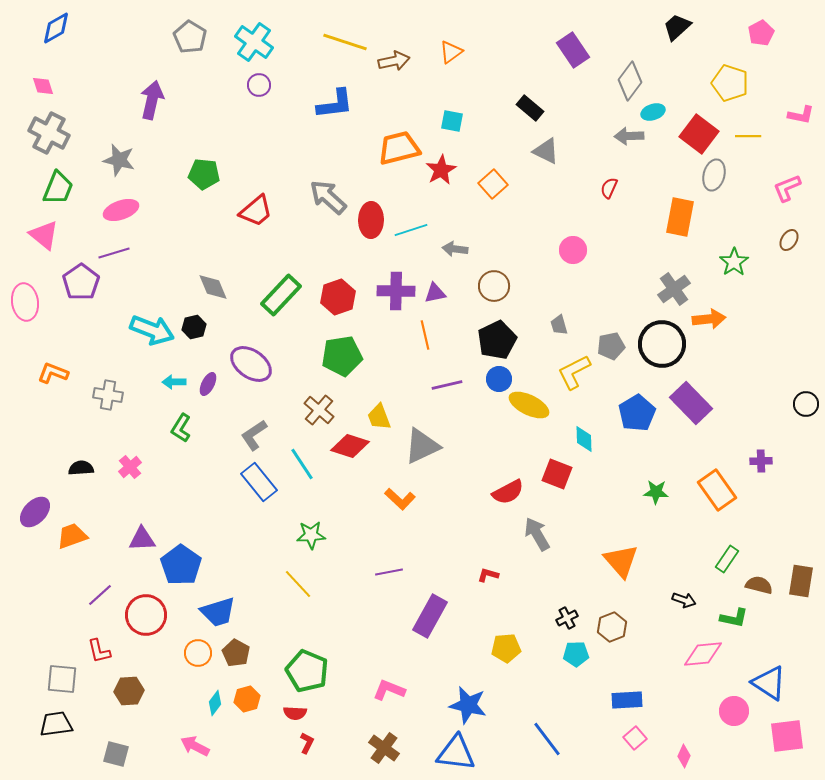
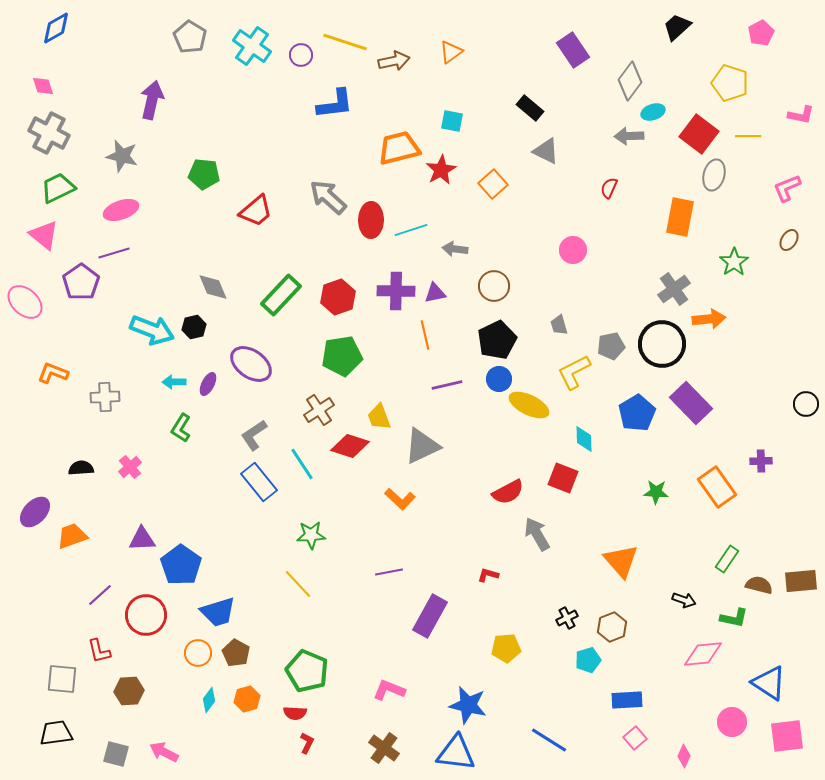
cyan cross at (254, 42): moved 2 px left, 4 px down
purple circle at (259, 85): moved 42 px right, 30 px up
gray star at (119, 160): moved 3 px right, 4 px up
green trapezoid at (58, 188): rotated 138 degrees counterclockwise
pink ellipse at (25, 302): rotated 39 degrees counterclockwise
gray cross at (108, 395): moved 3 px left, 2 px down; rotated 12 degrees counterclockwise
brown cross at (319, 410): rotated 16 degrees clockwise
red square at (557, 474): moved 6 px right, 4 px down
orange rectangle at (717, 490): moved 3 px up
brown rectangle at (801, 581): rotated 76 degrees clockwise
cyan pentagon at (576, 654): moved 12 px right, 6 px down; rotated 15 degrees counterclockwise
cyan diamond at (215, 703): moved 6 px left, 3 px up
pink circle at (734, 711): moved 2 px left, 11 px down
black trapezoid at (56, 724): moved 9 px down
blue line at (547, 739): moved 2 px right, 1 px down; rotated 21 degrees counterclockwise
pink arrow at (195, 746): moved 31 px left, 6 px down
